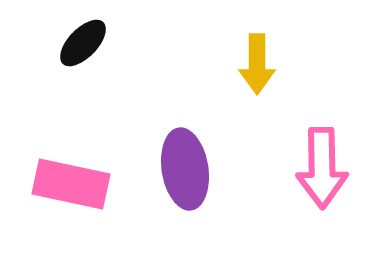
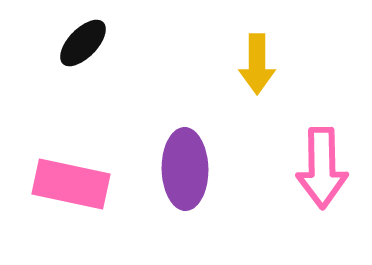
purple ellipse: rotated 8 degrees clockwise
